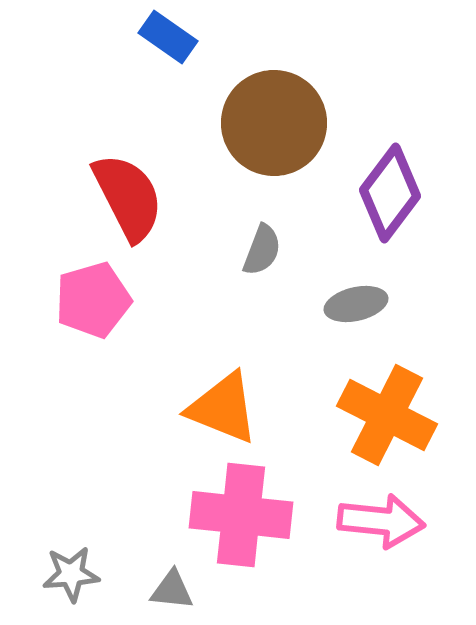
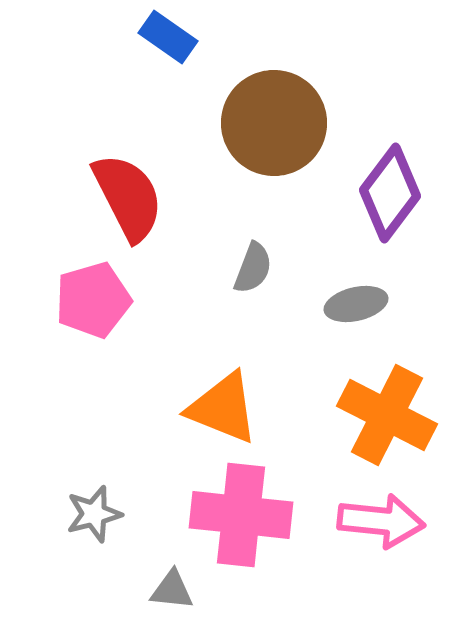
gray semicircle: moved 9 px left, 18 px down
gray star: moved 23 px right, 60 px up; rotated 10 degrees counterclockwise
